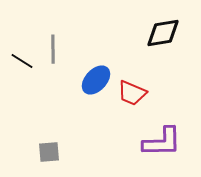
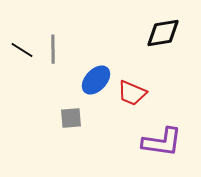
black line: moved 11 px up
purple L-shape: rotated 9 degrees clockwise
gray square: moved 22 px right, 34 px up
